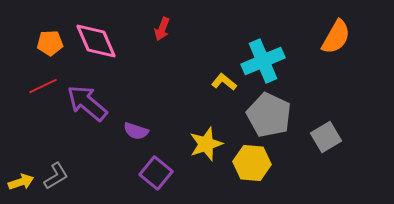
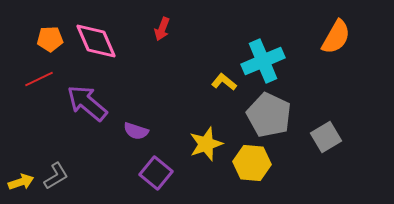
orange pentagon: moved 4 px up
red line: moved 4 px left, 7 px up
